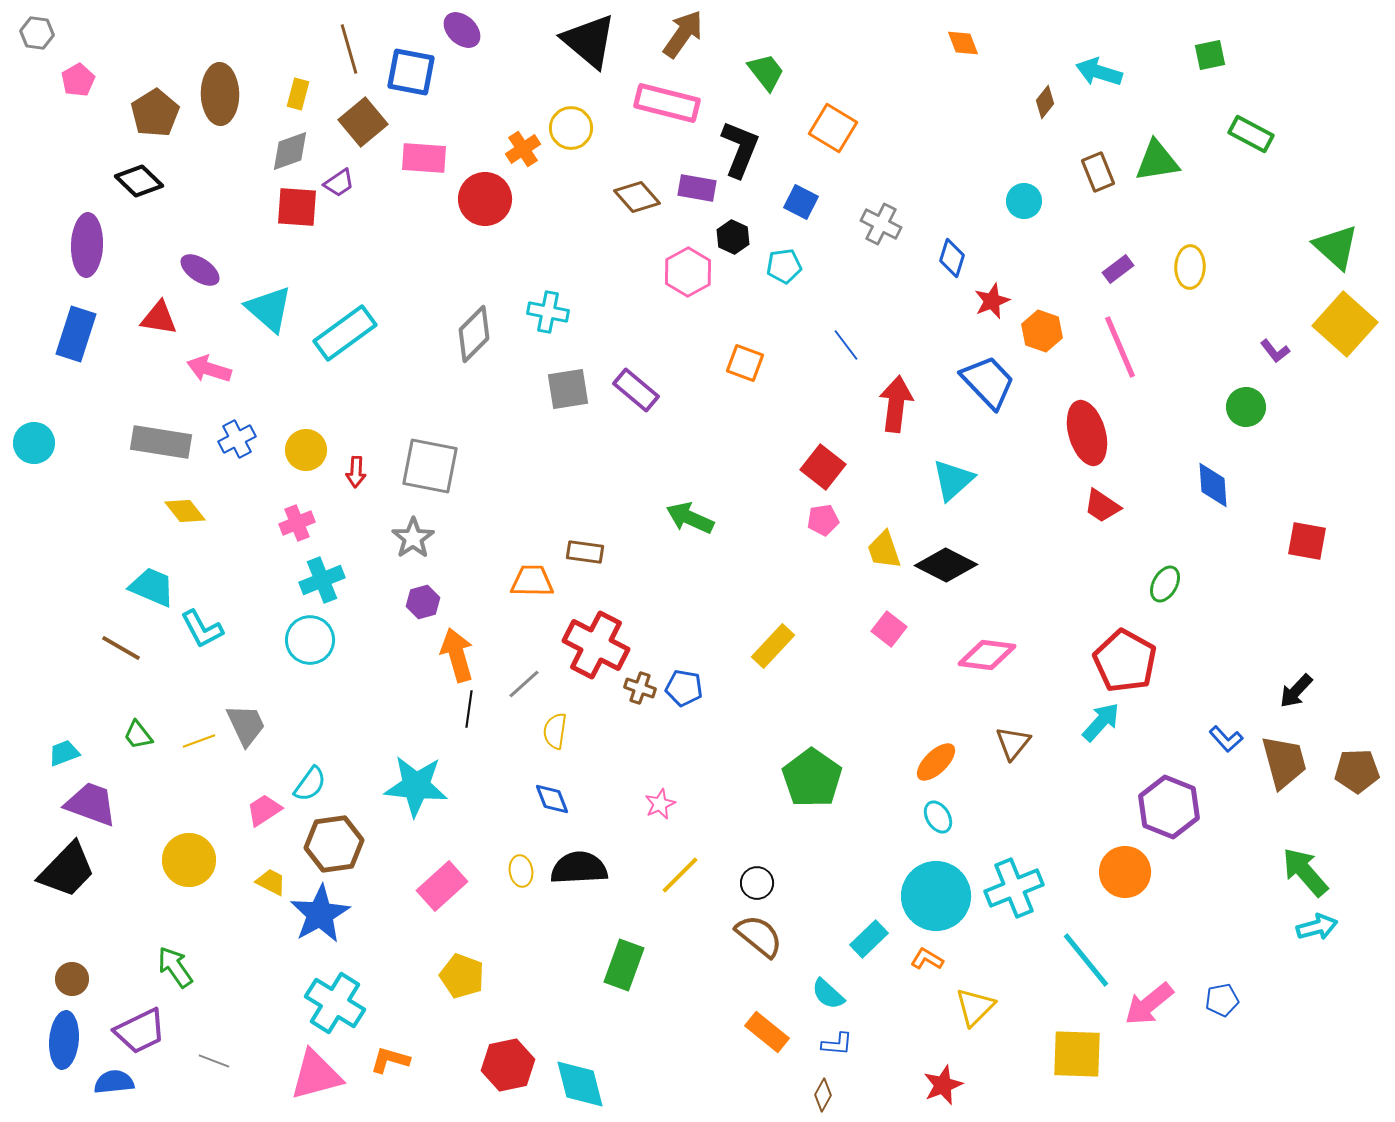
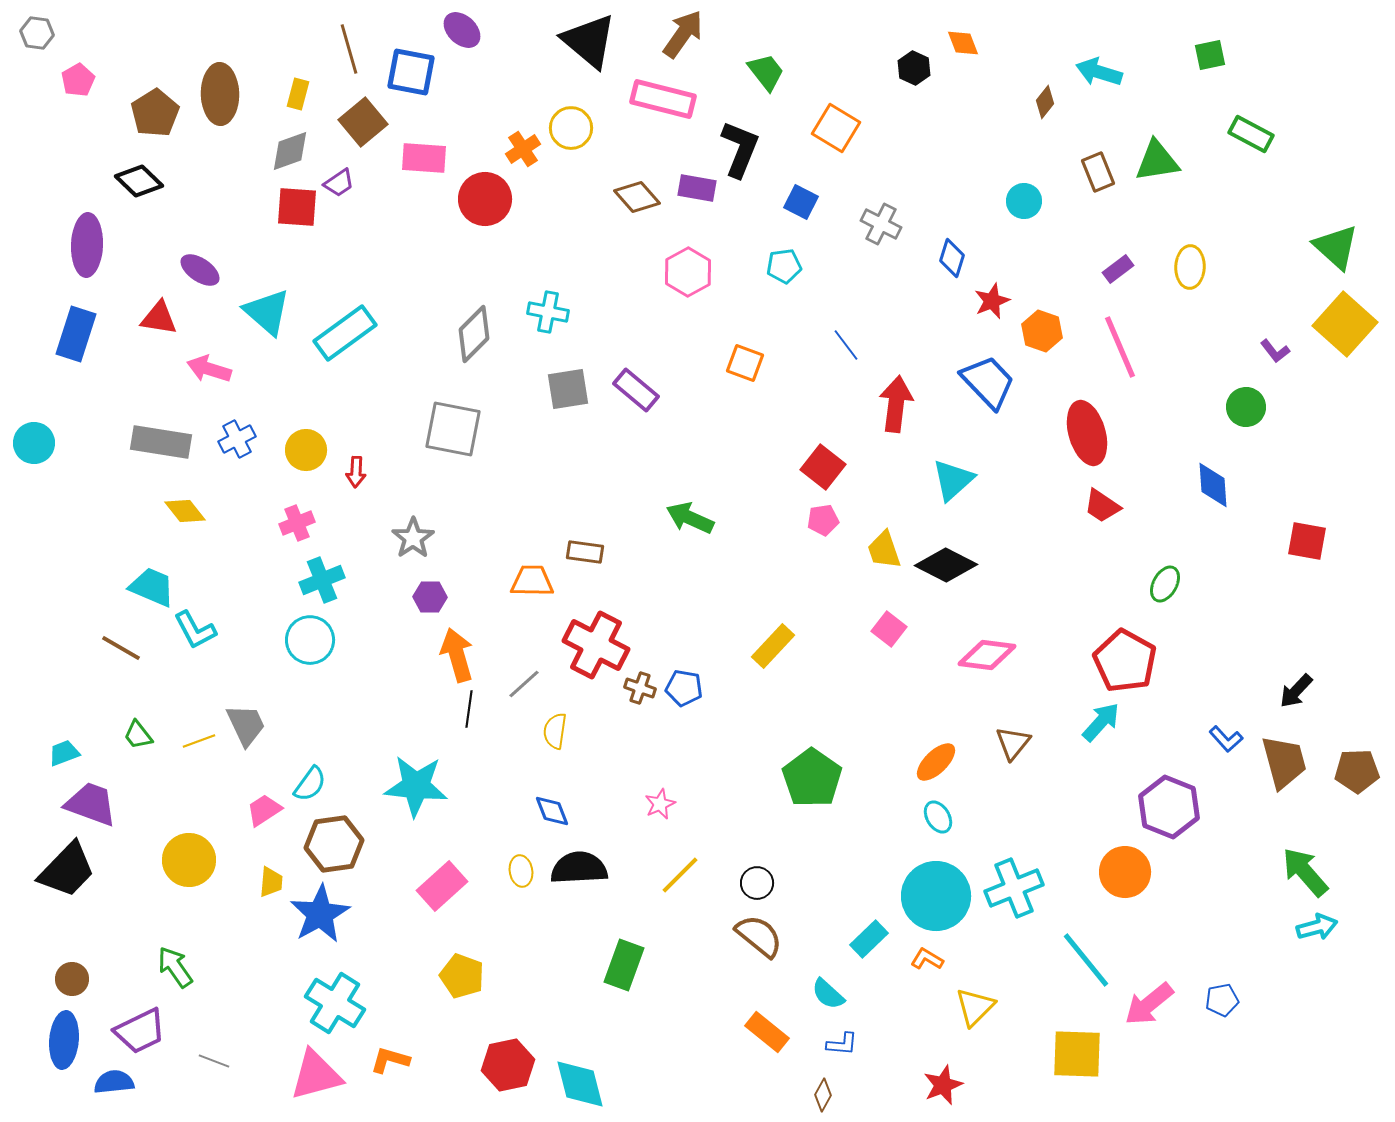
pink rectangle at (667, 103): moved 4 px left, 4 px up
orange square at (833, 128): moved 3 px right
black hexagon at (733, 237): moved 181 px right, 169 px up
cyan triangle at (269, 309): moved 2 px left, 3 px down
gray square at (430, 466): moved 23 px right, 37 px up
purple hexagon at (423, 602): moved 7 px right, 5 px up; rotated 16 degrees clockwise
cyan L-shape at (202, 629): moved 7 px left, 1 px down
blue diamond at (552, 799): moved 12 px down
yellow trapezoid at (271, 882): rotated 68 degrees clockwise
blue L-shape at (837, 1044): moved 5 px right
